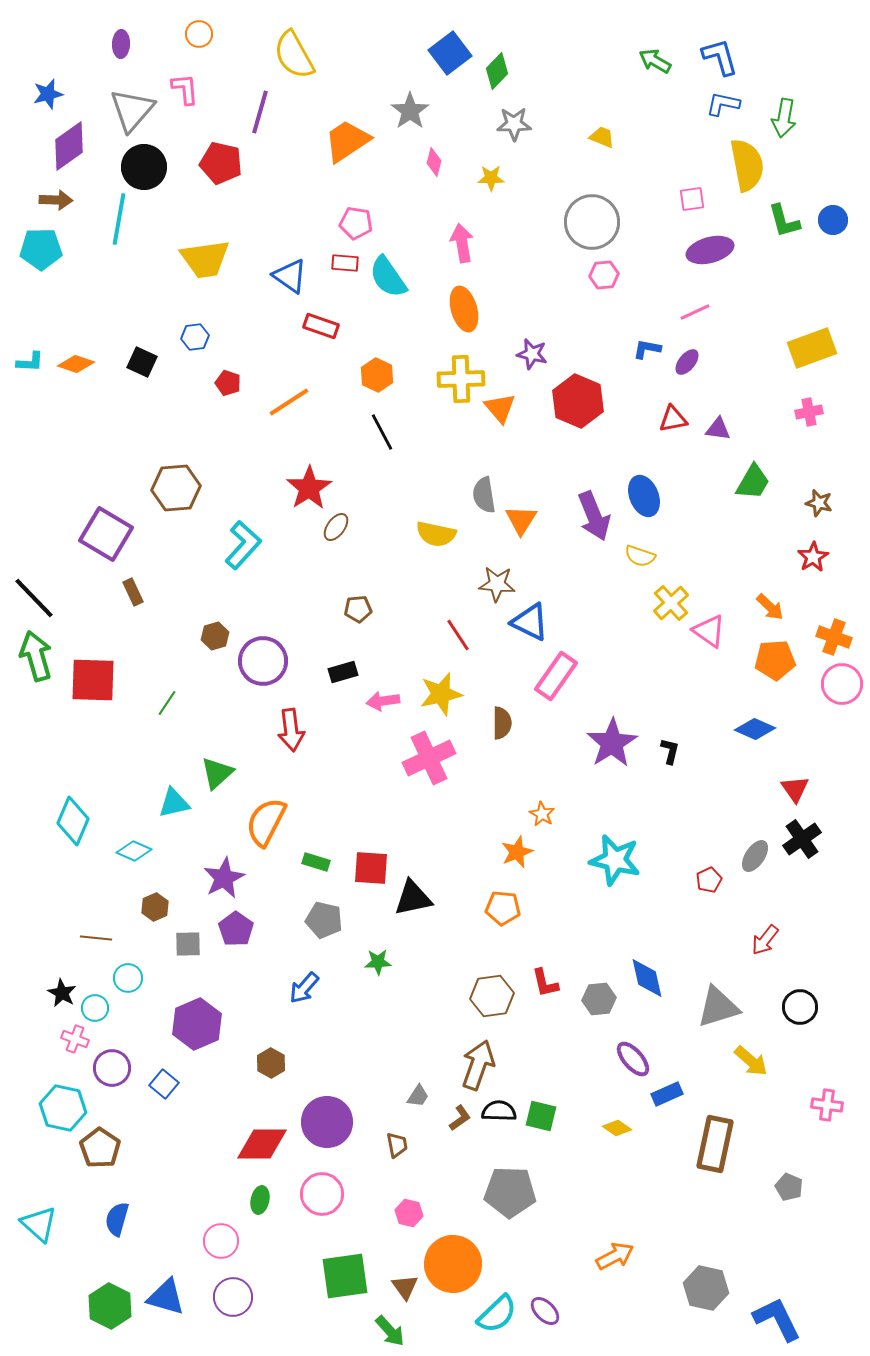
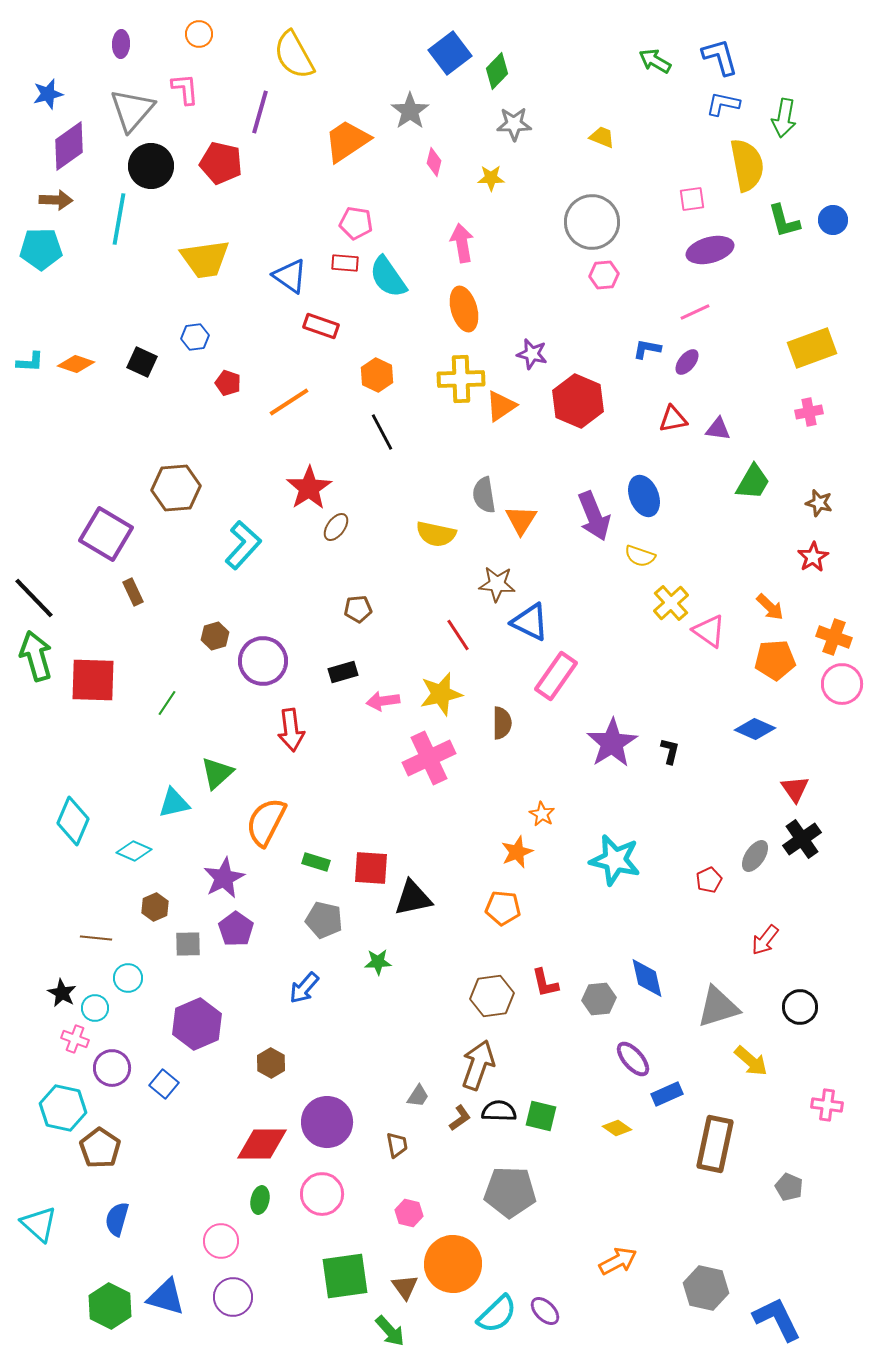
black circle at (144, 167): moved 7 px right, 1 px up
orange triangle at (500, 408): moved 1 px right, 2 px up; rotated 36 degrees clockwise
orange arrow at (615, 1256): moved 3 px right, 5 px down
